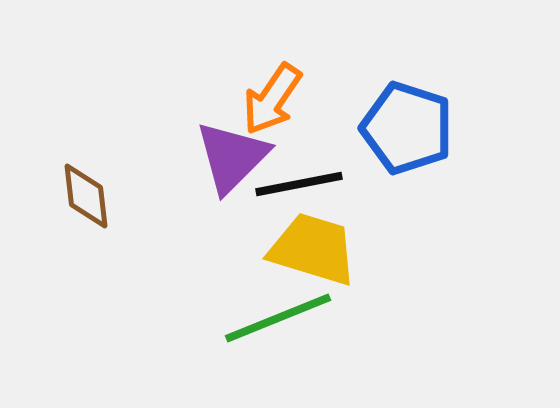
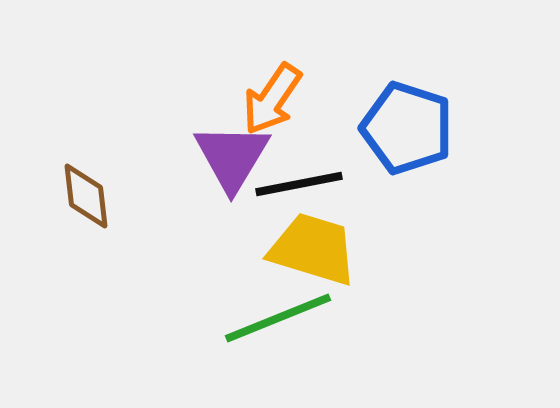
purple triangle: rotated 14 degrees counterclockwise
